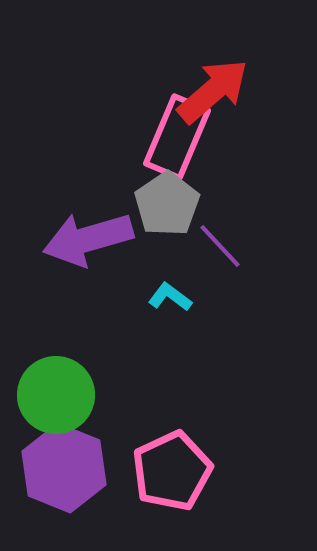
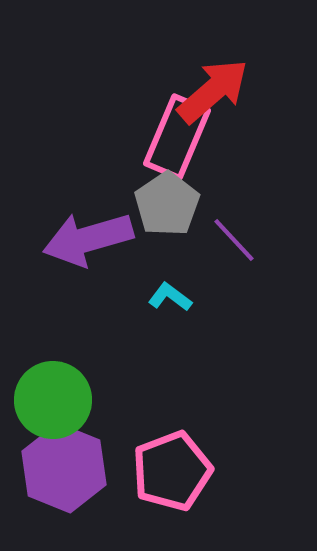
purple line: moved 14 px right, 6 px up
green circle: moved 3 px left, 5 px down
pink pentagon: rotated 4 degrees clockwise
